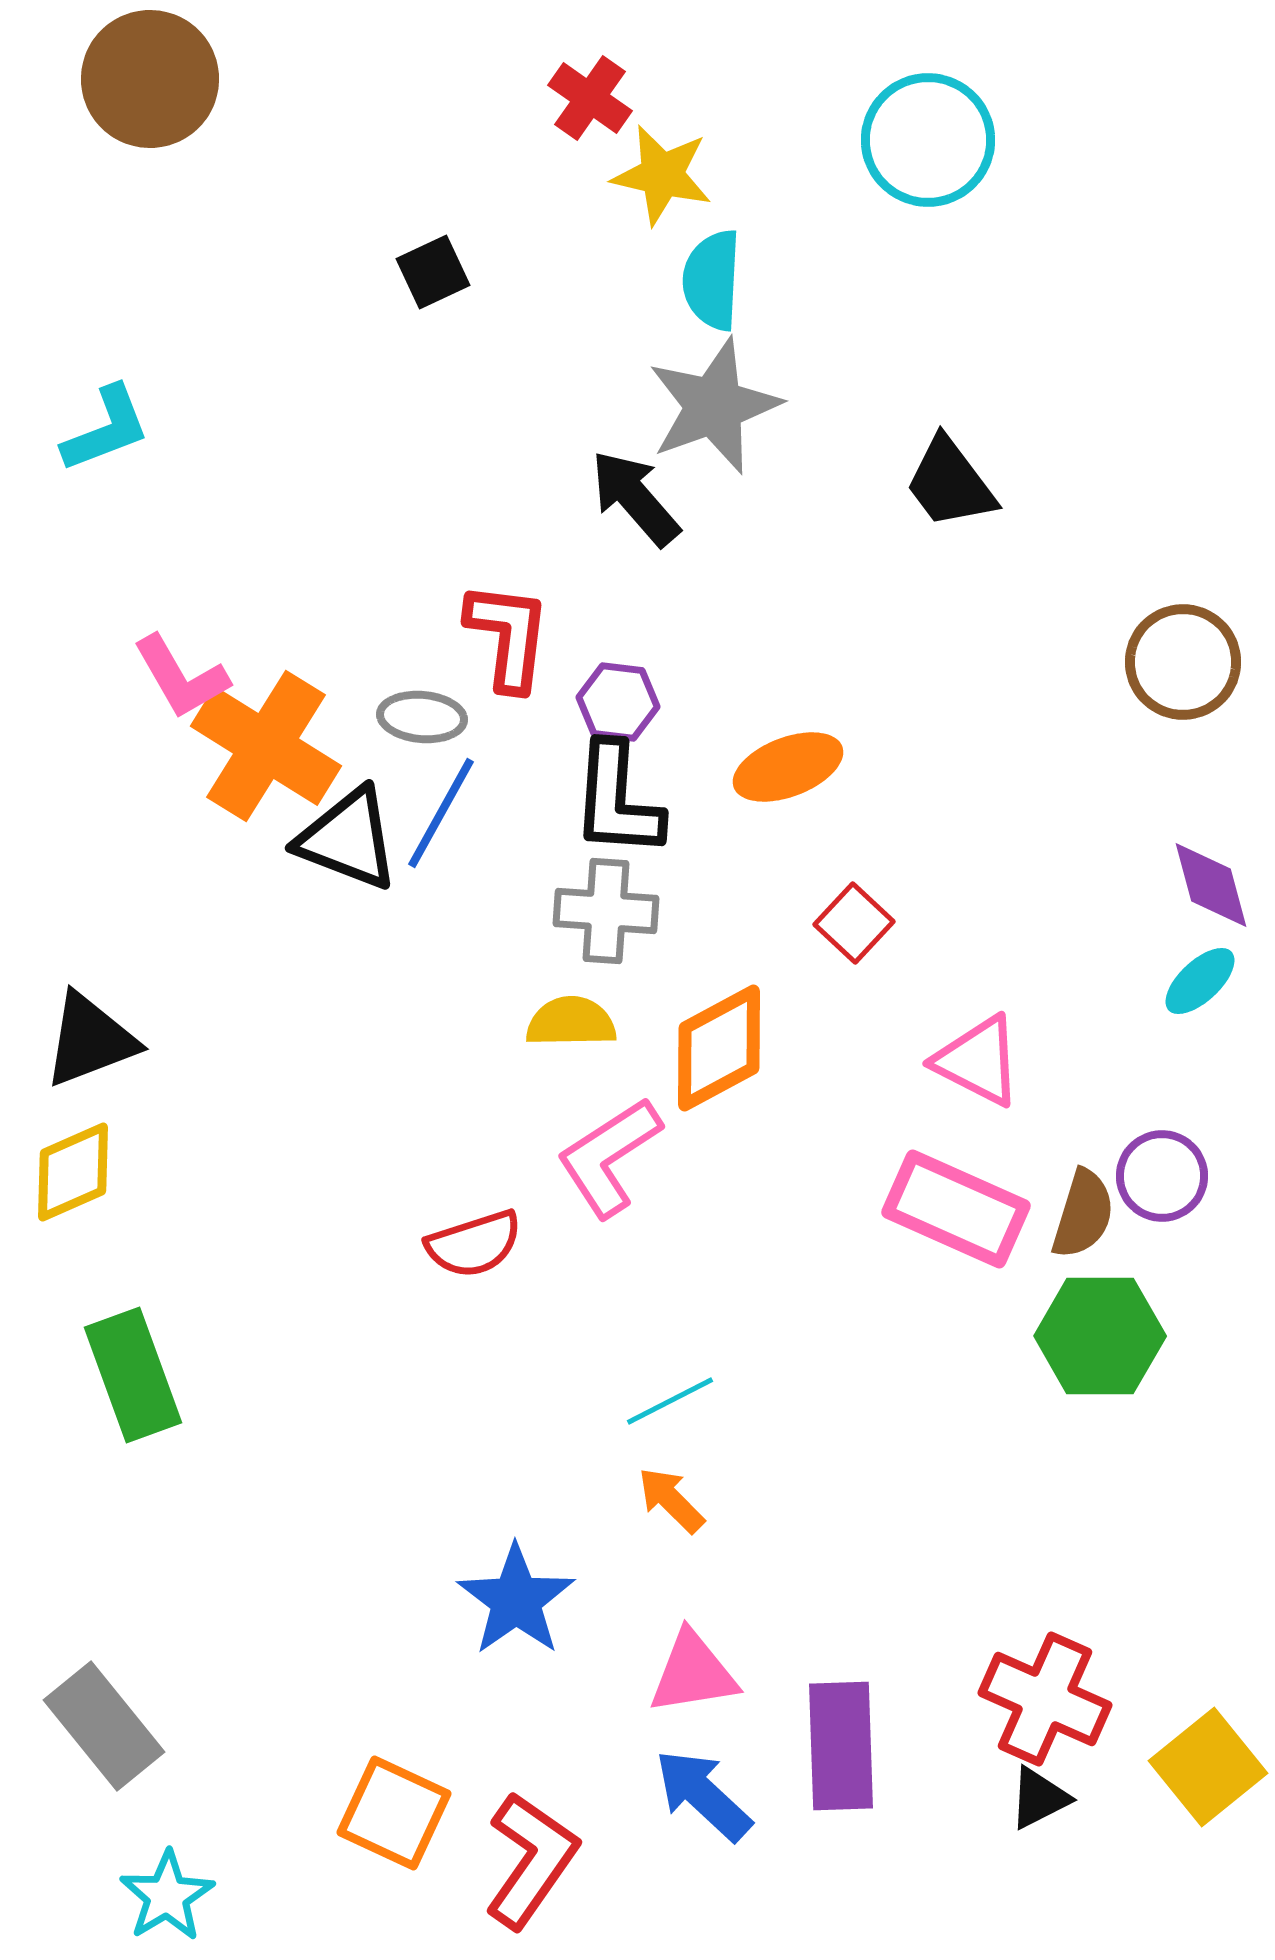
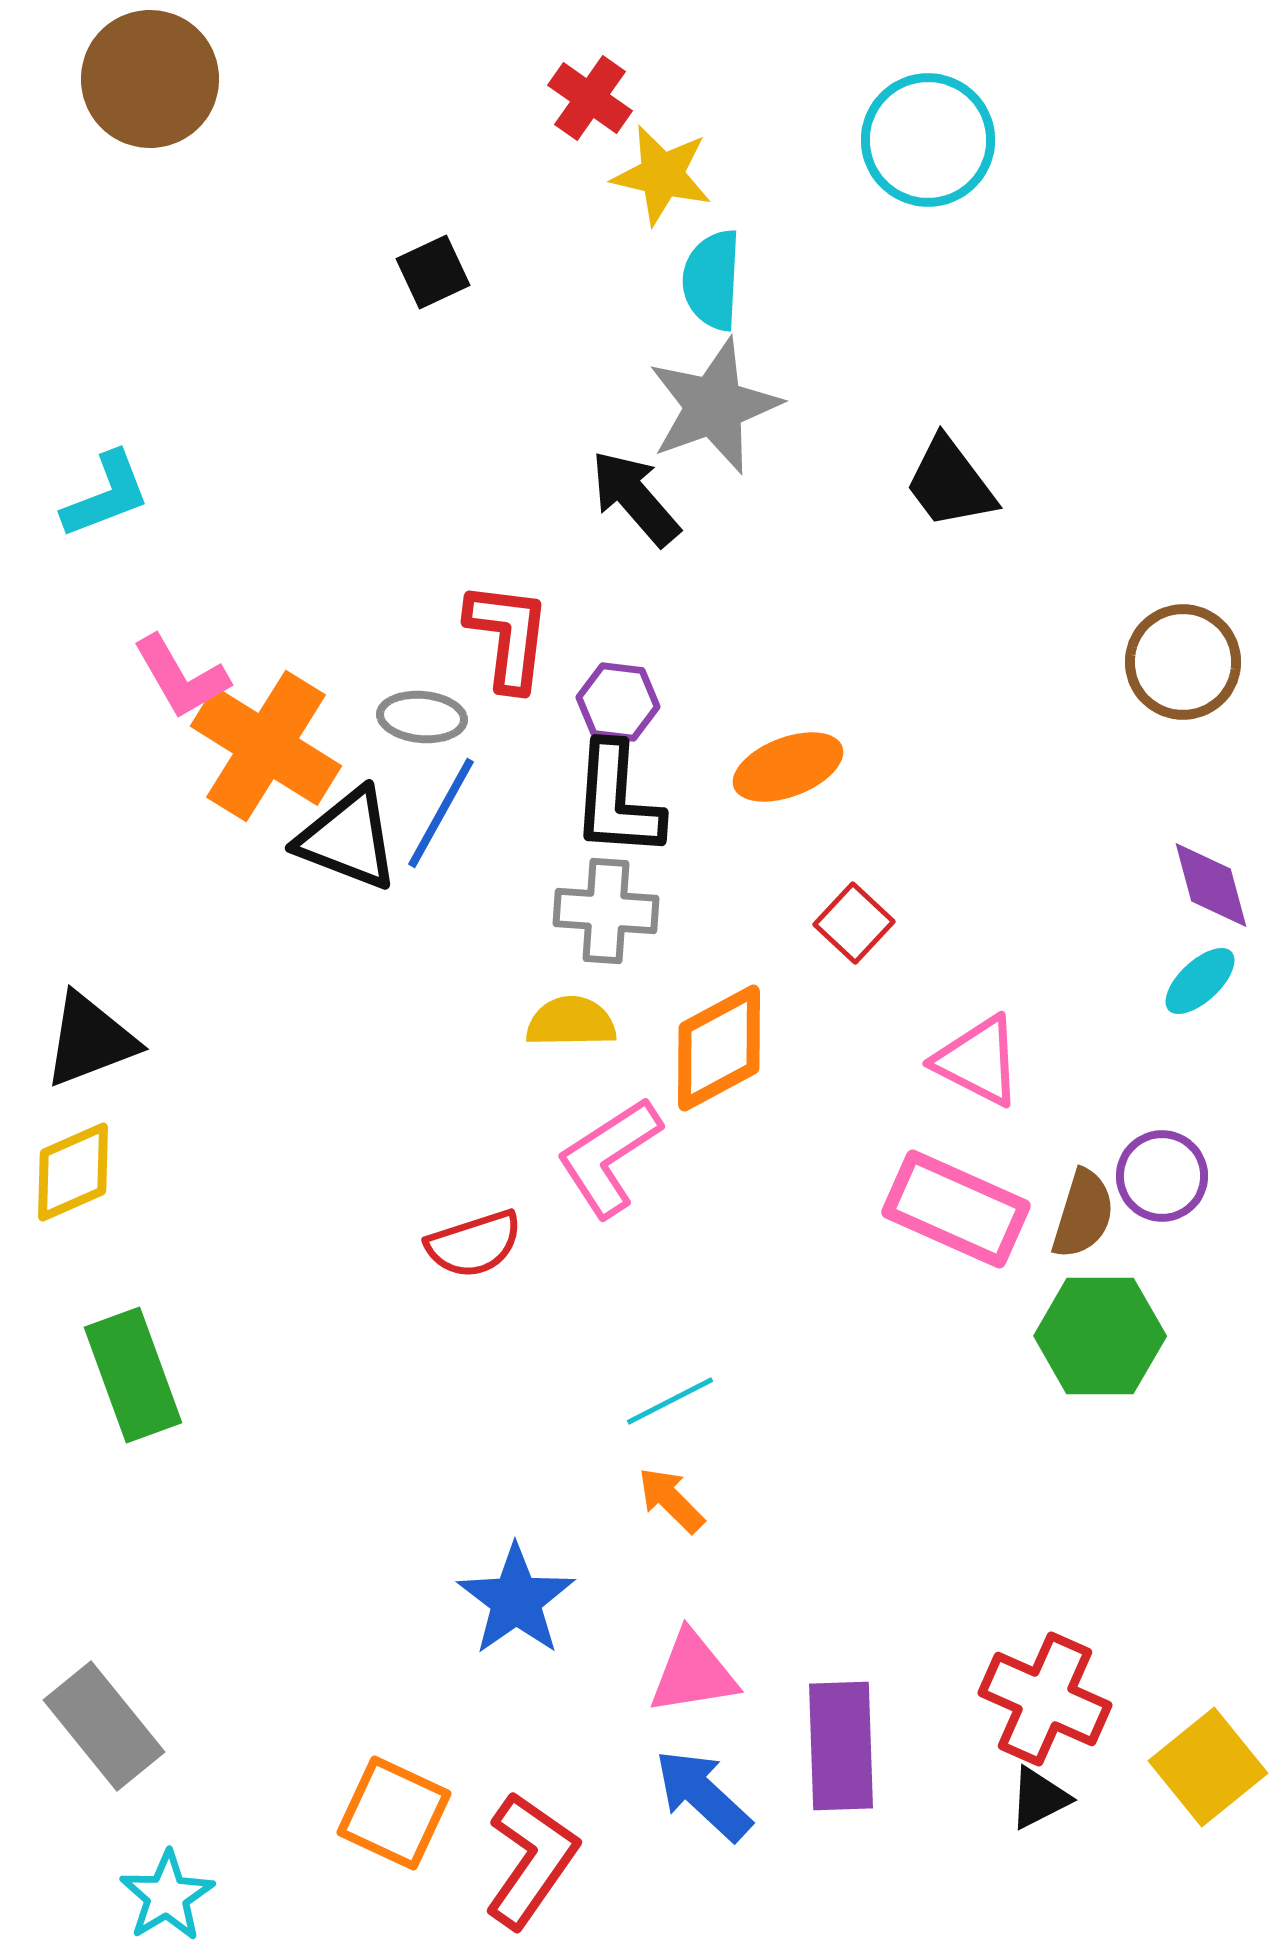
cyan L-shape at (106, 429): moved 66 px down
